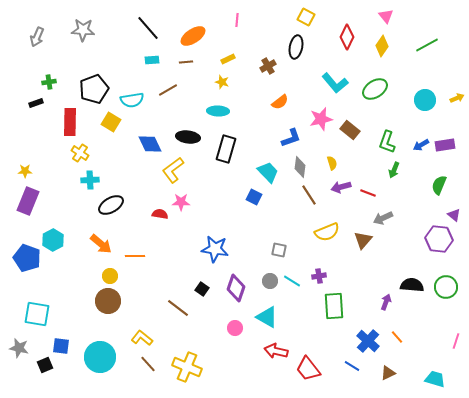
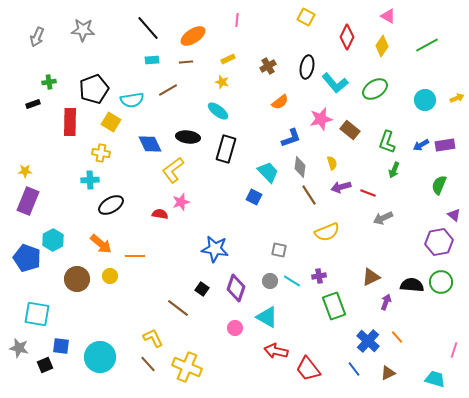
pink triangle at (386, 16): moved 2 px right; rotated 21 degrees counterclockwise
black ellipse at (296, 47): moved 11 px right, 20 px down
black rectangle at (36, 103): moved 3 px left, 1 px down
cyan ellipse at (218, 111): rotated 35 degrees clockwise
yellow cross at (80, 153): moved 21 px right; rotated 24 degrees counterclockwise
pink star at (181, 202): rotated 18 degrees counterclockwise
purple hexagon at (439, 239): moved 3 px down; rotated 16 degrees counterclockwise
brown triangle at (363, 240): moved 8 px right, 37 px down; rotated 24 degrees clockwise
green circle at (446, 287): moved 5 px left, 5 px up
brown circle at (108, 301): moved 31 px left, 22 px up
green rectangle at (334, 306): rotated 16 degrees counterclockwise
yellow L-shape at (142, 338): moved 11 px right; rotated 25 degrees clockwise
pink line at (456, 341): moved 2 px left, 9 px down
blue line at (352, 366): moved 2 px right, 3 px down; rotated 21 degrees clockwise
